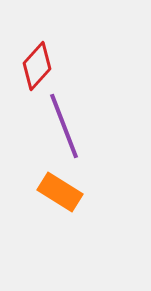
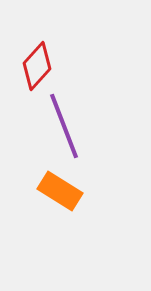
orange rectangle: moved 1 px up
